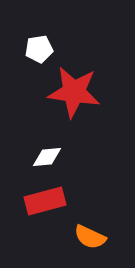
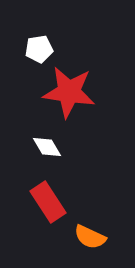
red star: moved 5 px left
white diamond: moved 10 px up; rotated 64 degrees clockwise
red rectangle: moved 3 px right, 1 px down; rotated 72 degrees clockwise
